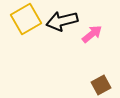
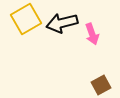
black arrow: moved 2 px down
pink arrow: rotated 110 degrees clockwise
